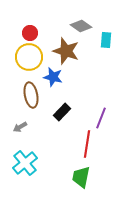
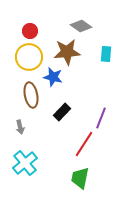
red circle: moved 2 px up
cyan rectangle: moved 14 px down
brown star: moved 1 px right, 1 px down; rotated 24 degrees counterclockwise
gray arrow: rotated 72 degrees counterclockwise
red line: moved 3 px left; rotated 24 degrees clockwise
green trapezoid: moved 1 px left, 1 px down
